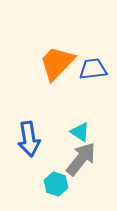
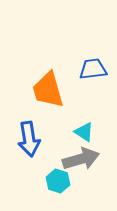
orange trapezoid: moved 9 px left, 27 px down; rotated 60 degrees counterclockwise
cyan triangle: moved 4 px right
gray arrow: rotated 36 degrees clockwise
cyan hexagon: moved 2 px right, 3 px up
